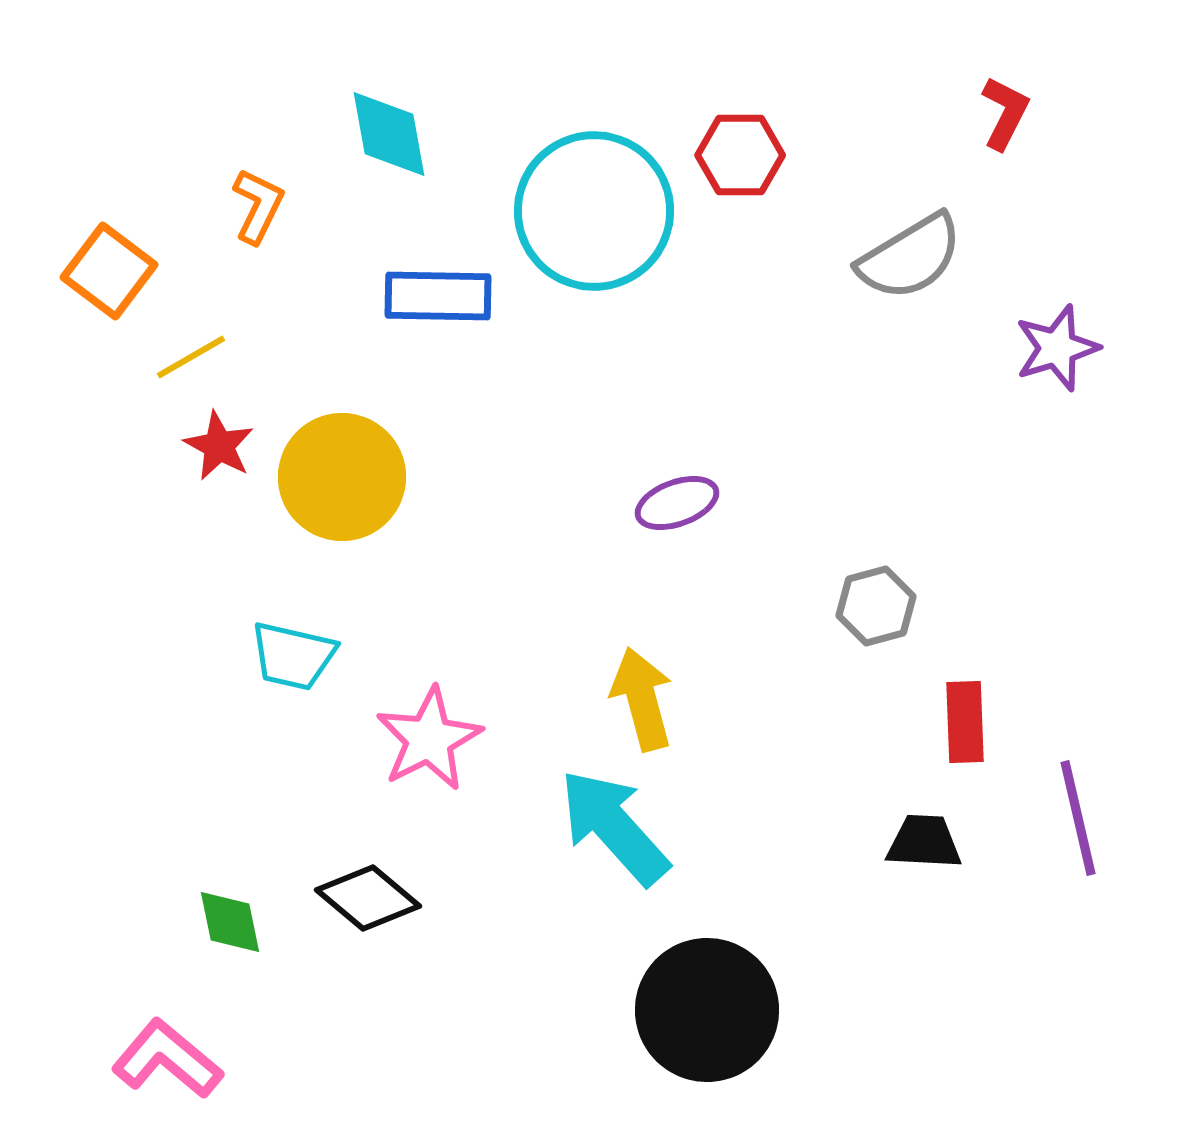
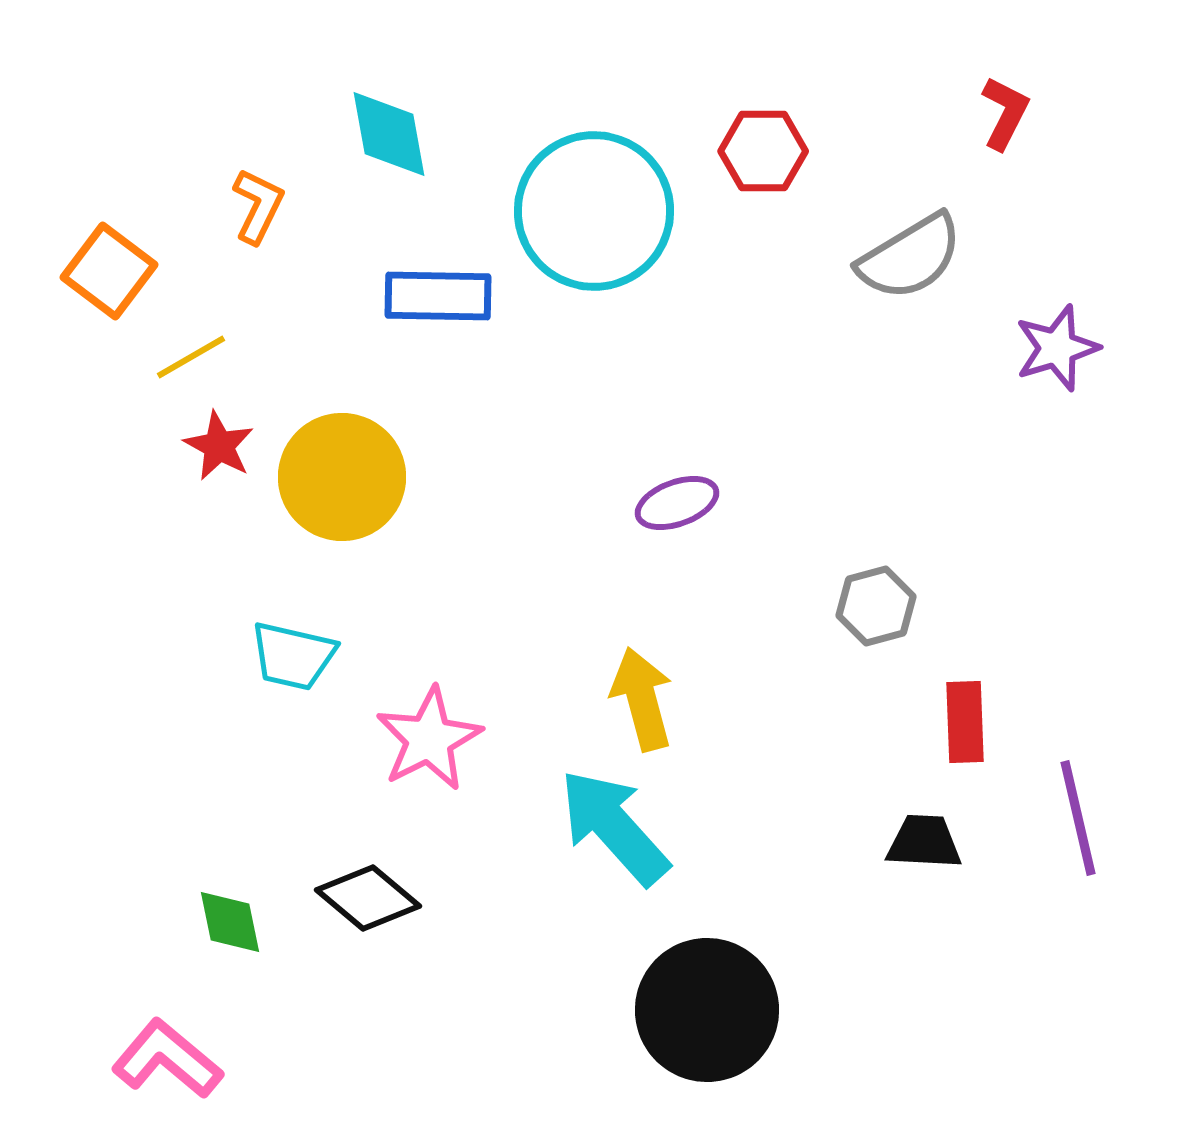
red hexagon: moved 23 px right, 4 px up
